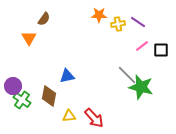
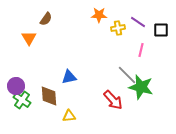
brown semicircle: moved 2 px right
yellow cross: moved 4 px down
pink line: moved 1 px left, 4 px down; rotated 40 degrees counterclockwise
black square: moved 20 px up
blue triangle: moved 2 px right, 1 px down
purple circle: moved 3 px right
brown diamond: rotated 15 degrees counterclockwise
red arrow: moved 19 px right, 18 px up
